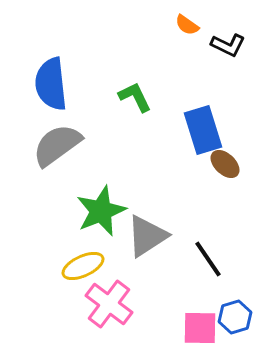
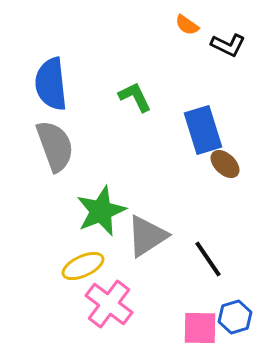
gray semicircle: moved 2 px left, 1 px down; rotated 106 degrees clockwise
